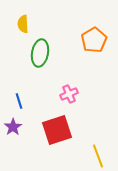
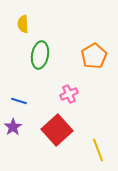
orange pentagon: moved 16 px down
green ellipse: moved 2 px down
blue line: rotated 56 degrees counterclockwise
red square: rotated 24 degrees counterclockwise
yellow line: moved 6 px up
